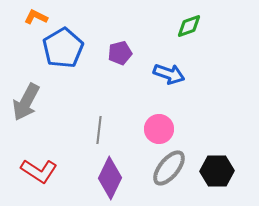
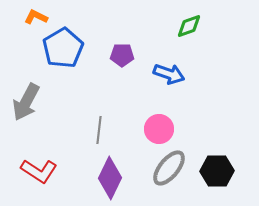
purple pentagon: moved 2 px right, 2 px down; rotated 15 degrees clockwise
